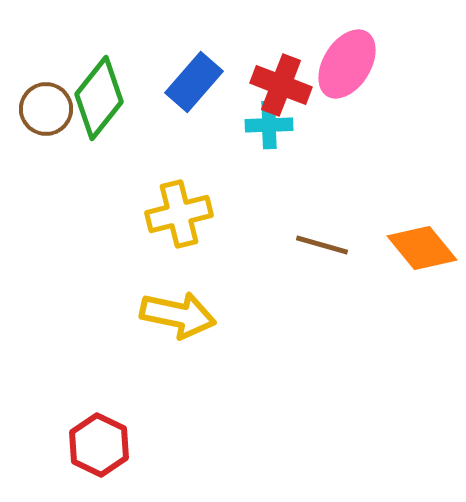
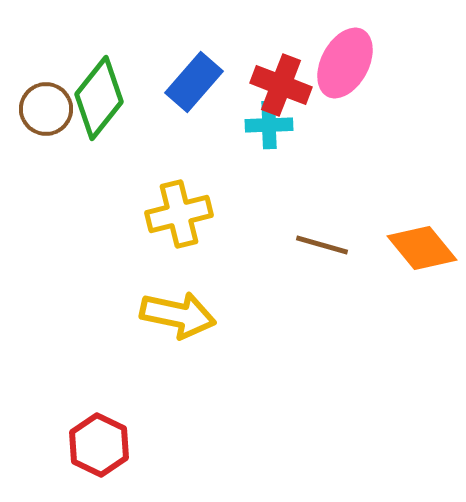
pink ellipse: moved 2 px left, 1 px up; rotated 4 degrees counterclockwise
